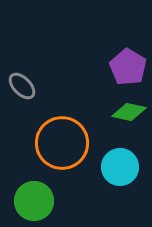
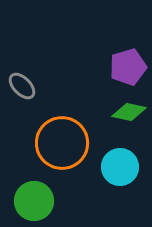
purple pentagon: rotated 24 degrees clockwise
